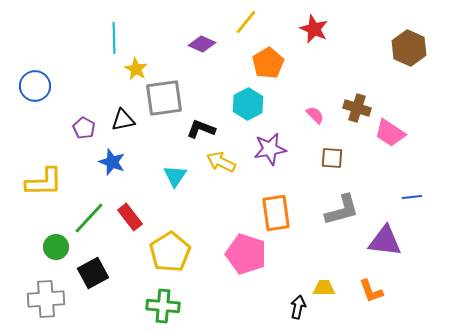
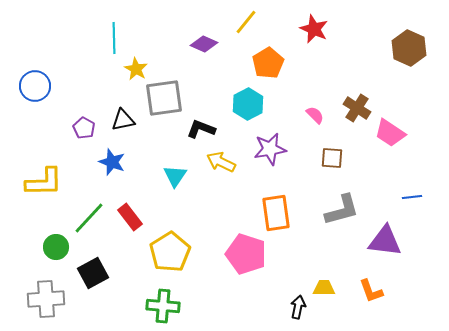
purple diamond: moved 2 px right
brown cross: rotated 16 degrees clockwise
